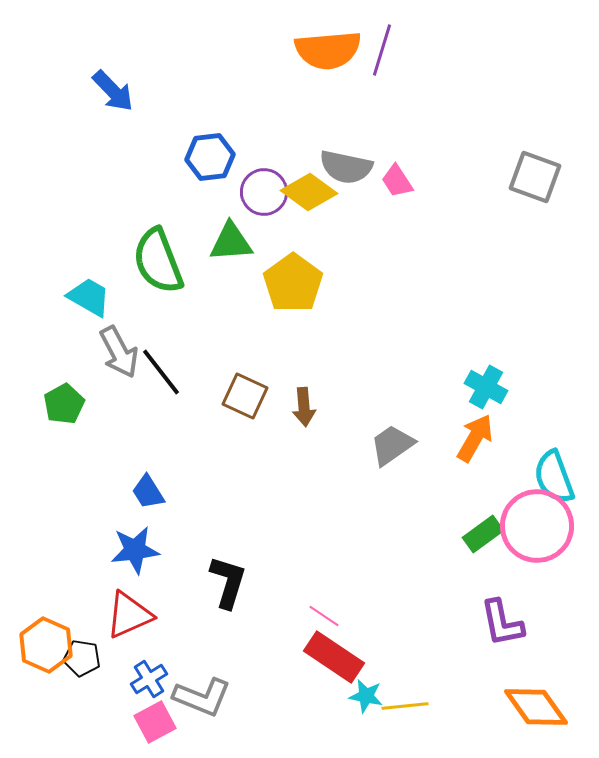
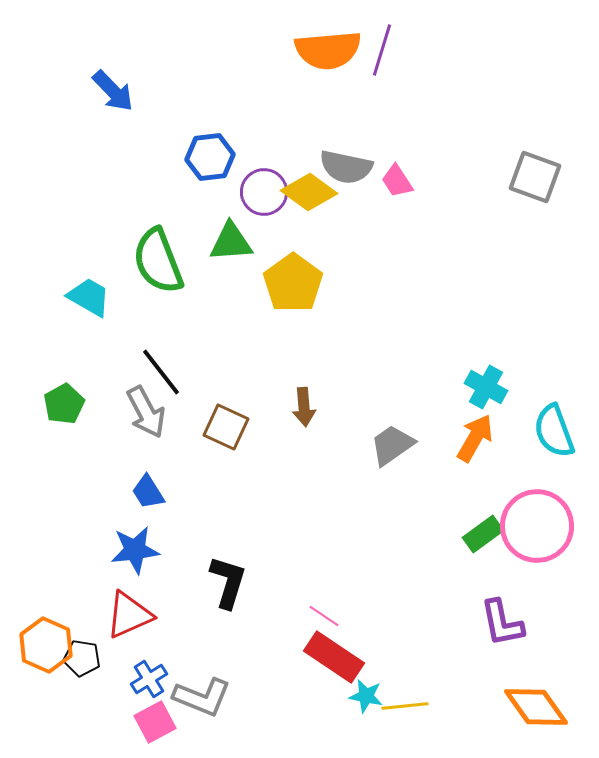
gray arrow: moved 27 px right, 60 px down
brown square: moved 19 px left, 31 px down
cyan semicircle: moved 46 px up
